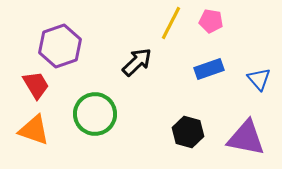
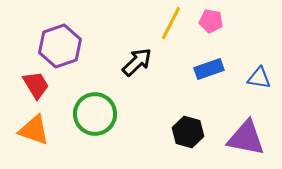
blue triangle: moved 1 px up; rotated 40 degrees counterclockwise
